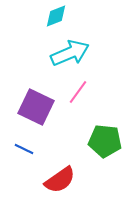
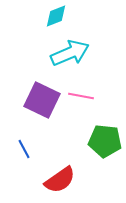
pink line: moved 3 px right, 4 px down; rotated 65 degrees clockwise
purple square: moved 6 px right, 7 px up
blue line: rotated 36 degrees clockwise
